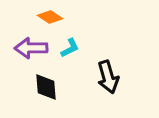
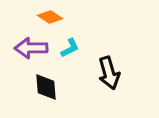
black arrow: moved 1 px right, 4 px up
